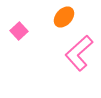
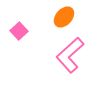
pink L-shape: moved 9 px left, 2 px down
